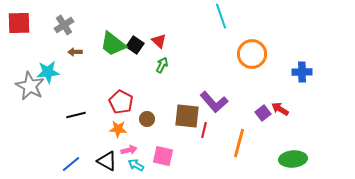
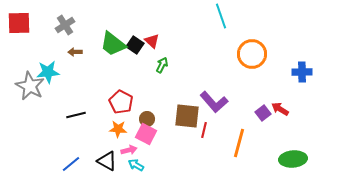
gray cross: moved 1 px right
red triangle: moved 7 px left
pink square: moved 17 px left, 22 px up; rotated 15 degrees clockwise
